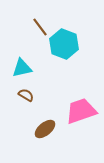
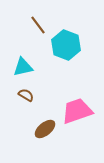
brown line: moved 2 px left, 2 px up
cyan hexagon: moved 2 px right, 1 px down
cyan triangle: moved 1 px right, 1 px up
pink trapezoid: moved 4 px left
